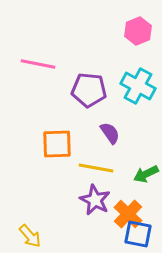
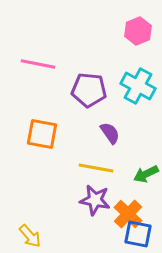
orange square: moved 15 px left, 10 px up; rotated 12 degrees clockwise
purple star: rotated 16 degrees counterclockwise
